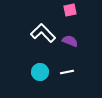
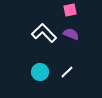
white L-shape: moved 1 px right
purple semicircle: moved 1 px right, 7 px up
white line: rotated 32 degrees counterclockwise
